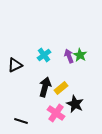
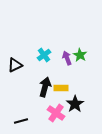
purple arrow: moved 2 px left, 2 px down
yellow rectangle: rotated 40 degrees clockwise
black star: rotated 12 degrees clockwise
black line: rotated 32 degrees counterclockwise
